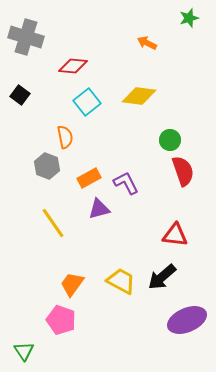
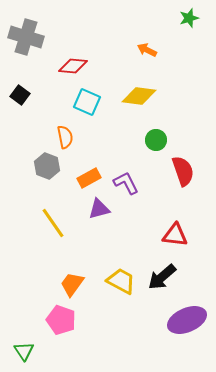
orange arrow: moved 7 px down
cyan square: rotated 28 degrees counterclockwise
green circle: moved 14 px left
